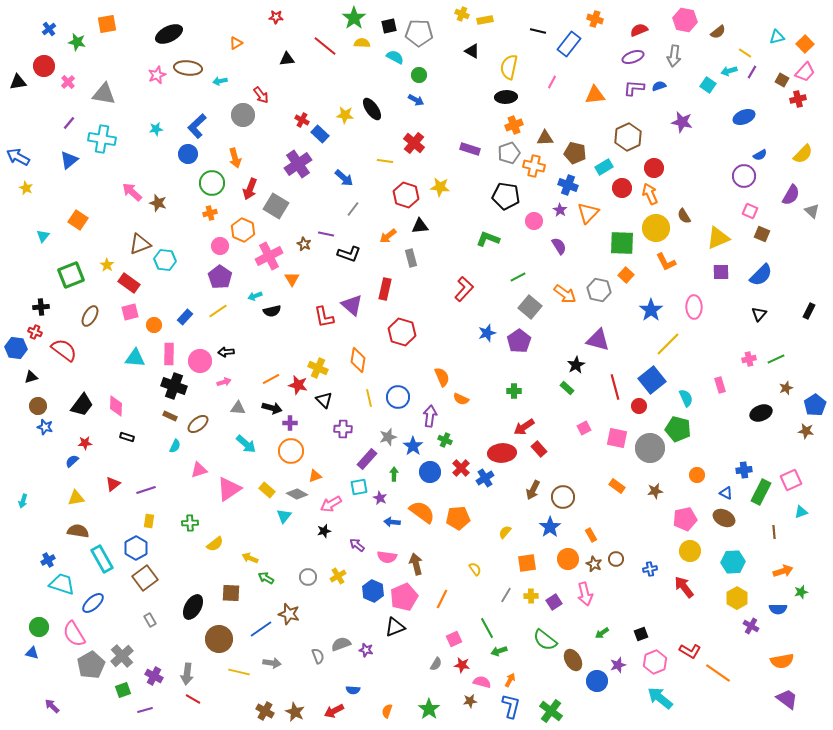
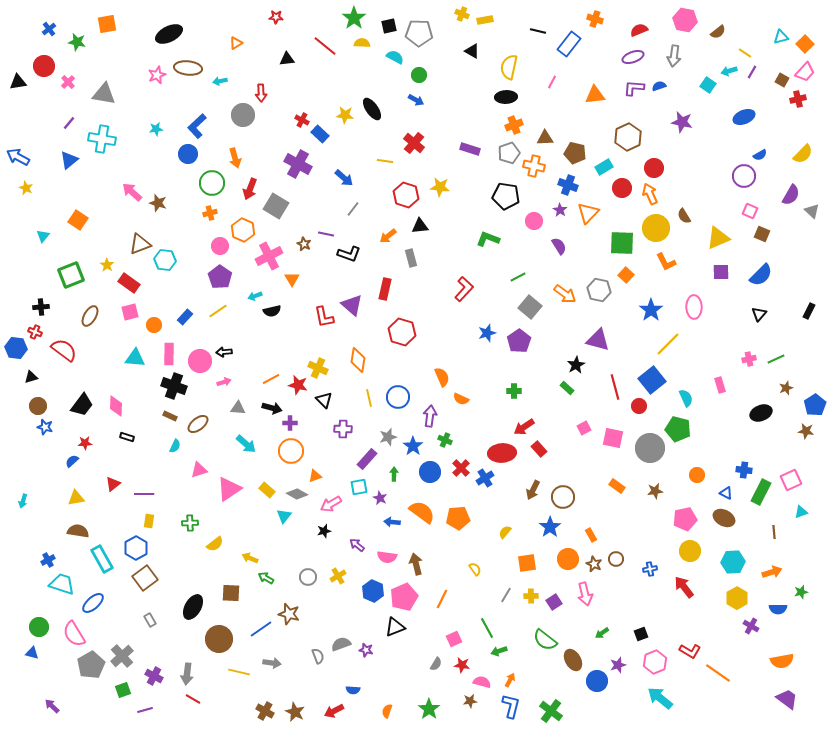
cyan triangle at (777, 37): moved 4 px right
red arrow at (261, 95): moved 2 px up; rotated 36 degrees clockwise
purple cross at (298, 164): rotated 28 degrees counterclockwise
black arrow at (226, 352): moved 2 px left
pink square at (617, 438): moved 4 px left
blue cross at (744, 470): rotated 14 degrees clockwise
purple line at (146, 490): moved 2 px left, 4 px down; rotated 18 degrees clockwise
orange arrow at (783, 571): moved 11 px left, 1 px down
